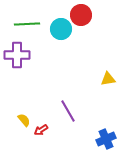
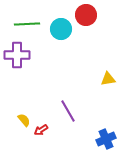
red circle: moved 5 px right
